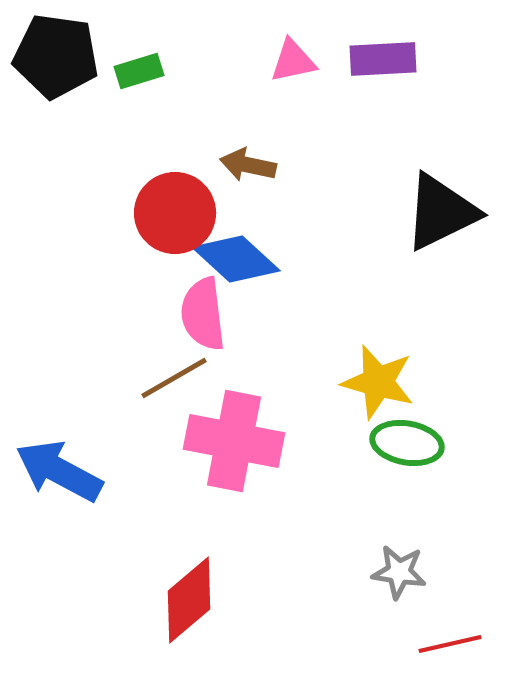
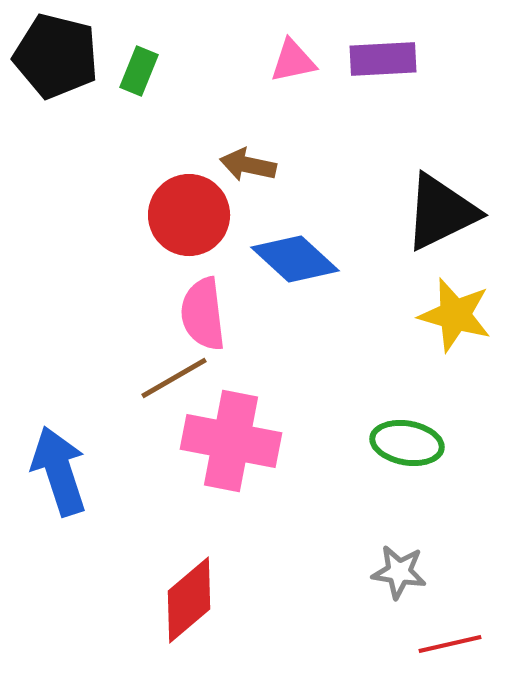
black pentagon: rotated 6 degrees clockwise
green rectangle: rotated 51 degrees counterclockwise
red circle: moved 14 px right, 2 px down
blue diamond: moved 59 px right
yellow star: moved 77 px right, 67 px up
pink cross: moved 3 px left
blue arrow: rotated 44 degrees clockwise
